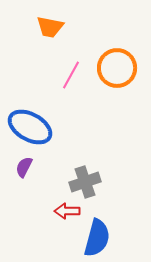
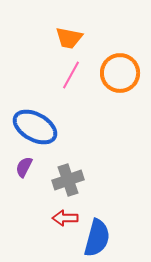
orange trapezoid: moved 19 px right, 11 px down
orange circle: moved 3 px right, 5 px down
blue ellipse: moved 5 px right
gray cross: moved 17 px left, 2 px up
red arrow: moved 2 px left, 7 px down
